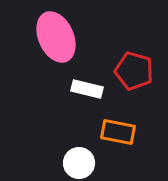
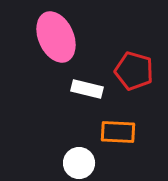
orange rectangle: rotated 8 degrees counterclockwise
